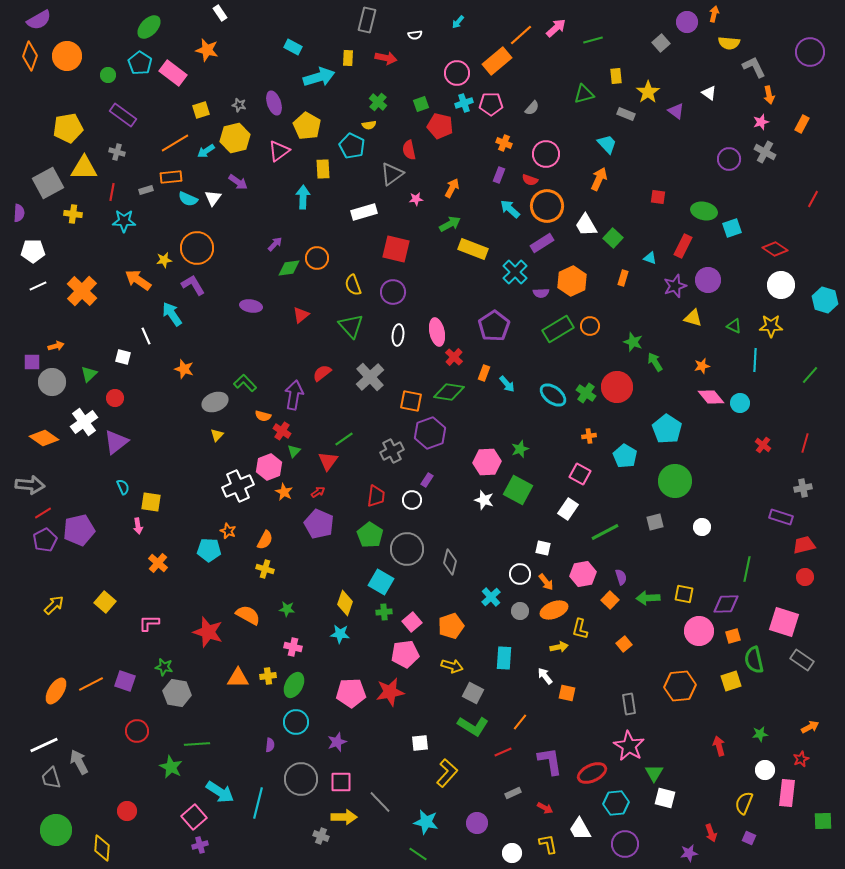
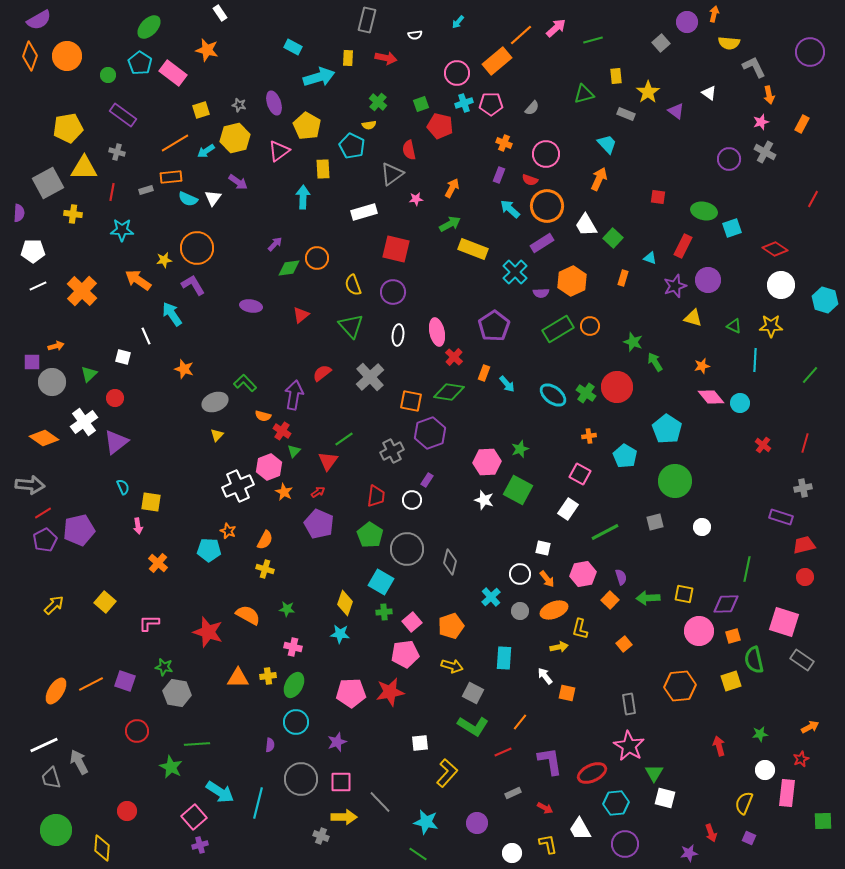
cyan star at (124, 221): moved 2 px left, 9 px down
orange arrow at (546, 582): moved 1 px right, 3 px up
